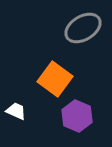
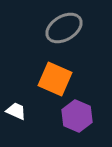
gray ellipse: moved 19 px left
orange square: rotated 12 degrees counterclockwise
